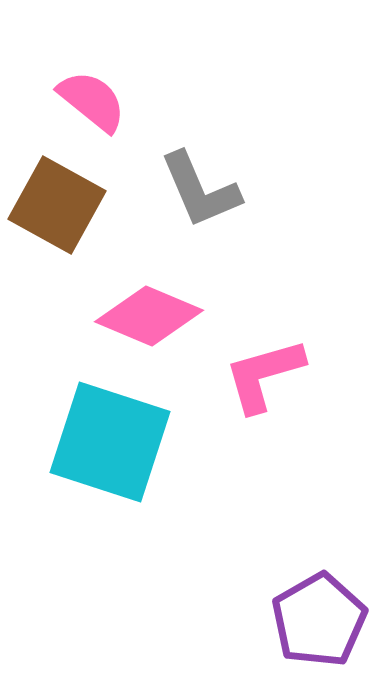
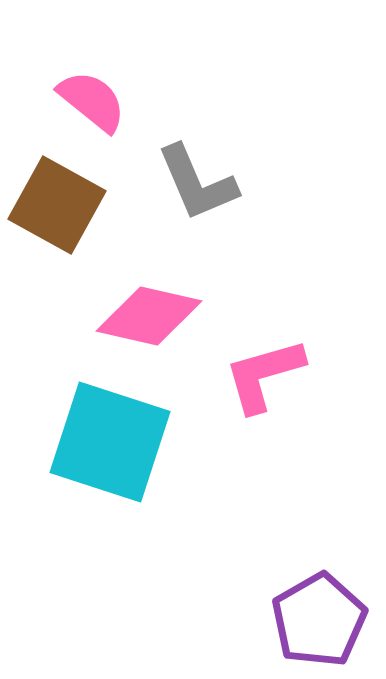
gray L-shape: moved 3 px left, 7 px up
pink diamond: rotated 10 degrees counterclockwise
